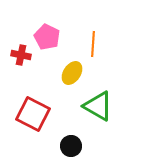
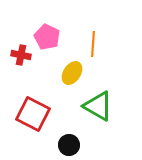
black circle: moved 2 px left, 1 px up
